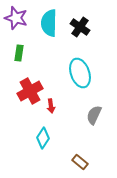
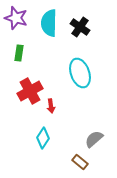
gray semicircle: moved 24 px down; rotated 24 degrees clockwise
